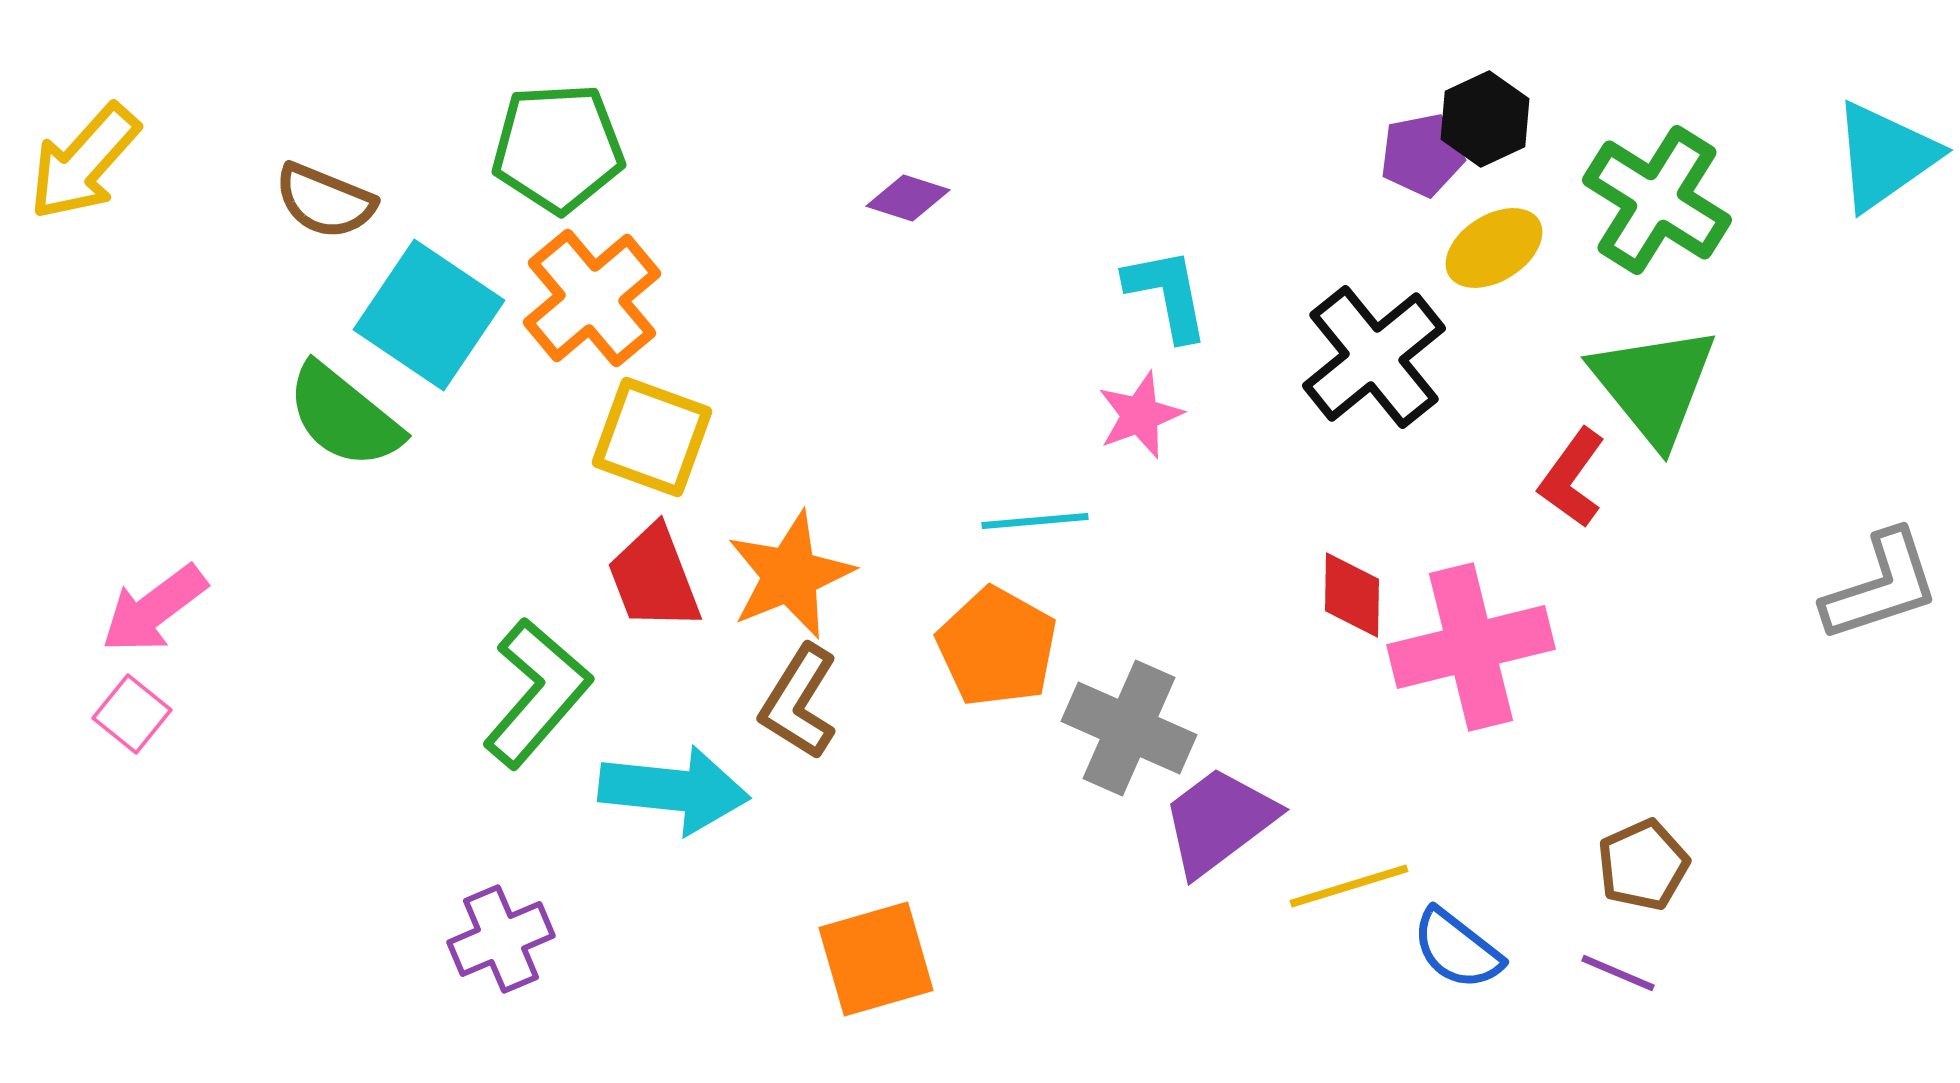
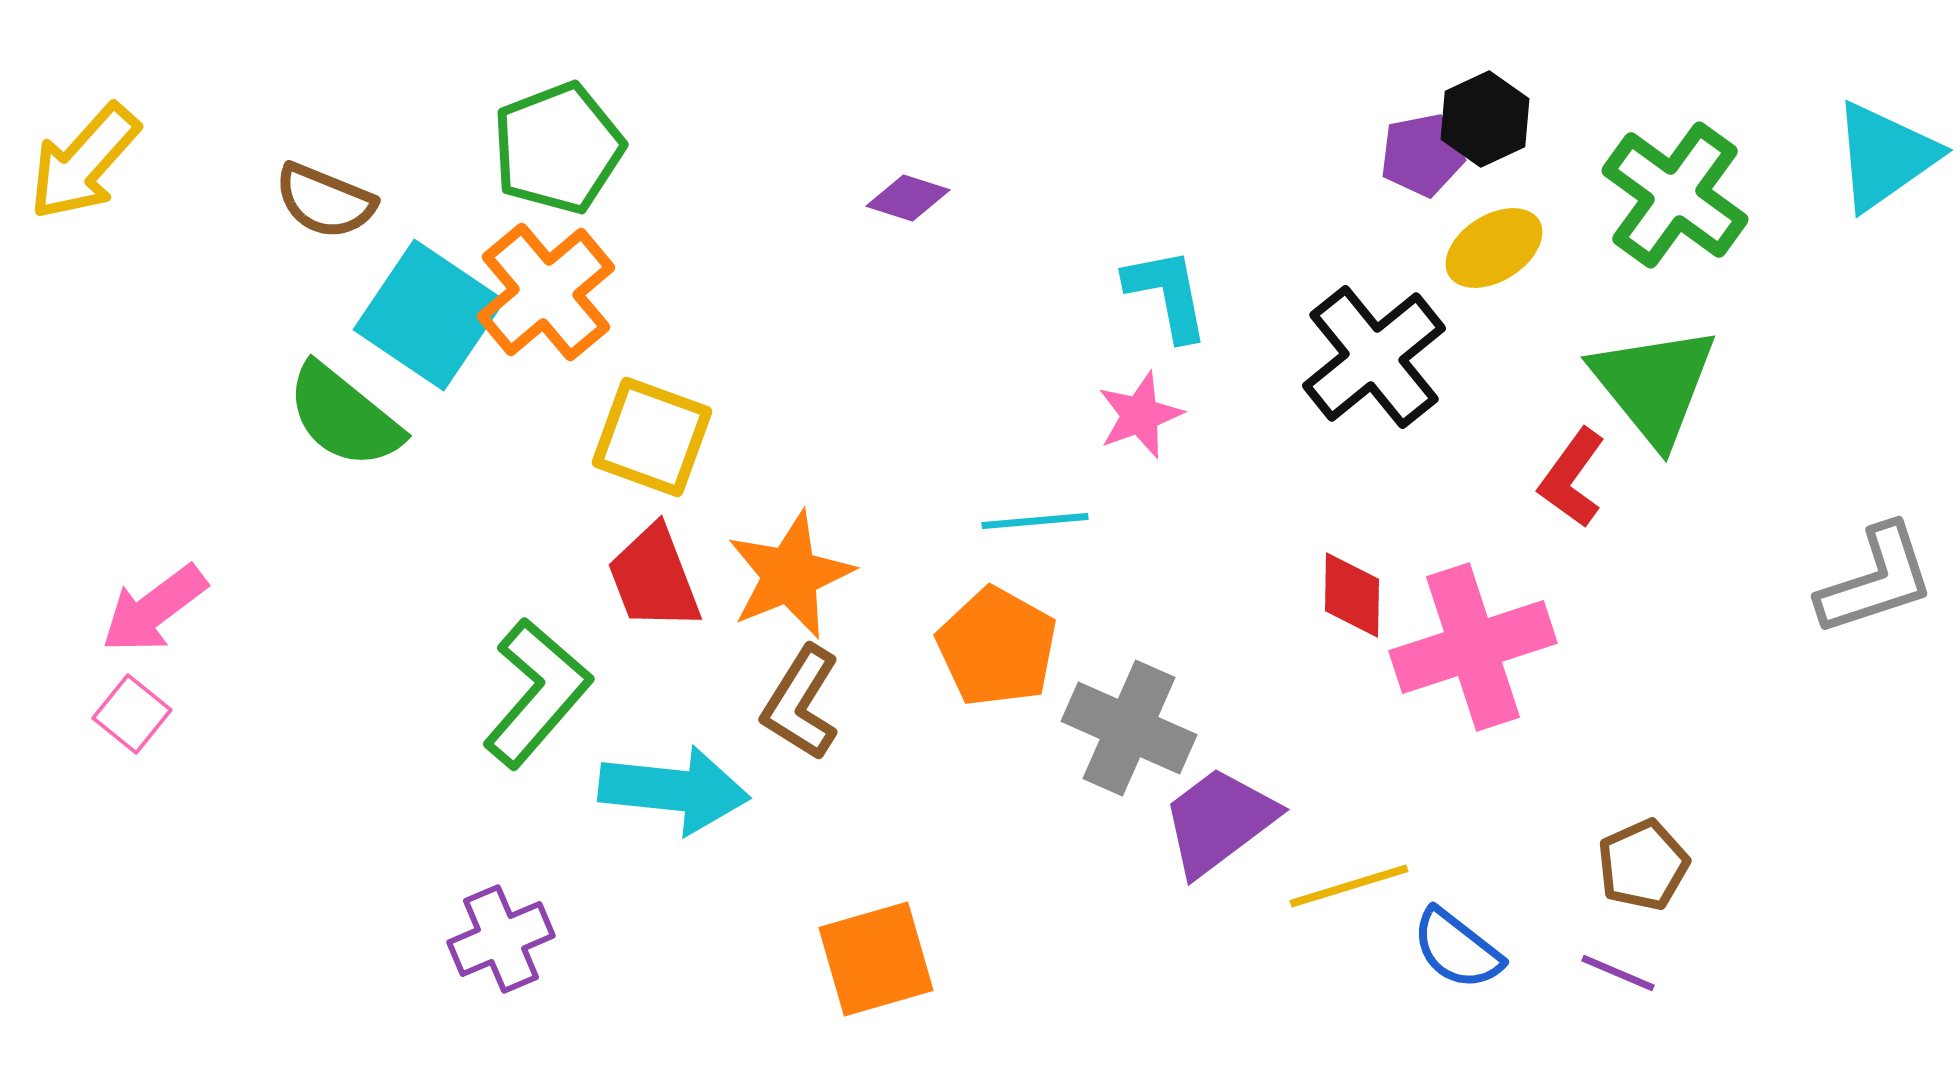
green pentagon: rotated 18 degrees counterclockwise
green cross: moved 18 px right, 5 px up; rotated 4 degrees clockwise
orange cross: moved 46 px left, 6 px up
gray L-shape: moved 5 px left, 6 px up
pink cross: moved 2 px right; rotated 4 degrees counterclockwise
brown L-shape: moved 2 px right, 1 px down
